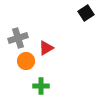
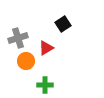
black square: moved 23 px left, 11 px down
green cross: moved 4 px right, 1 px up
